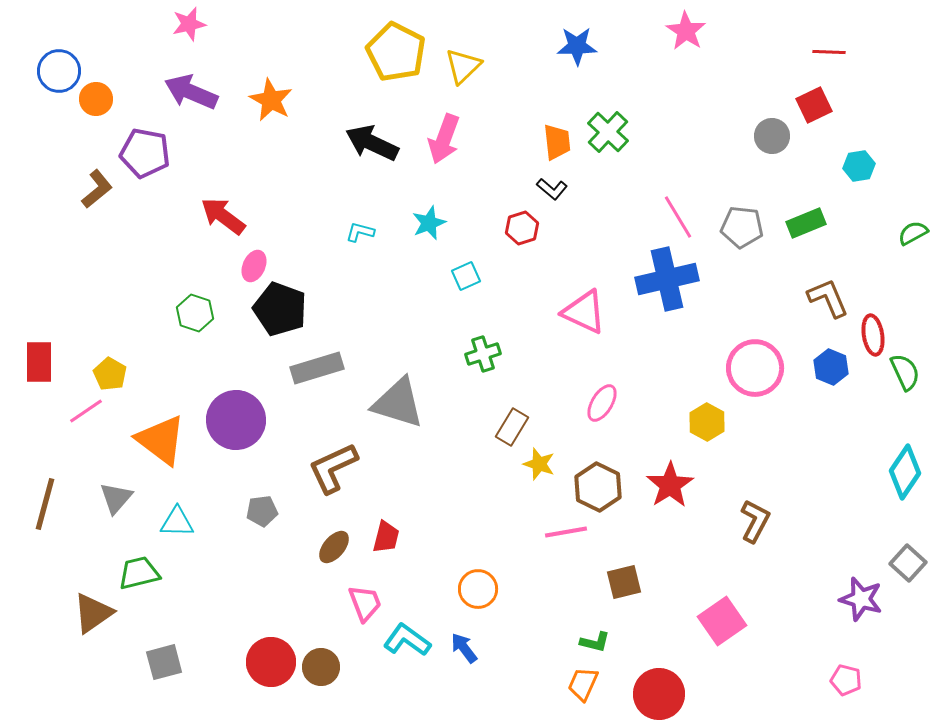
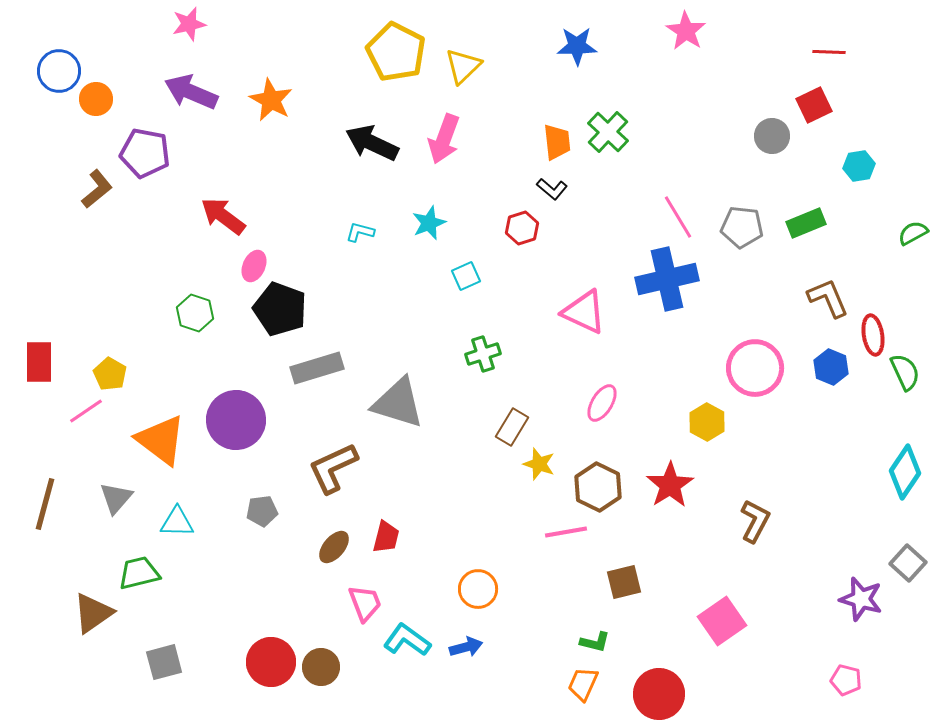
blue arrow at (464, 648): moved 2 px right, 1 px up; rotated 112 degrees clockwise
